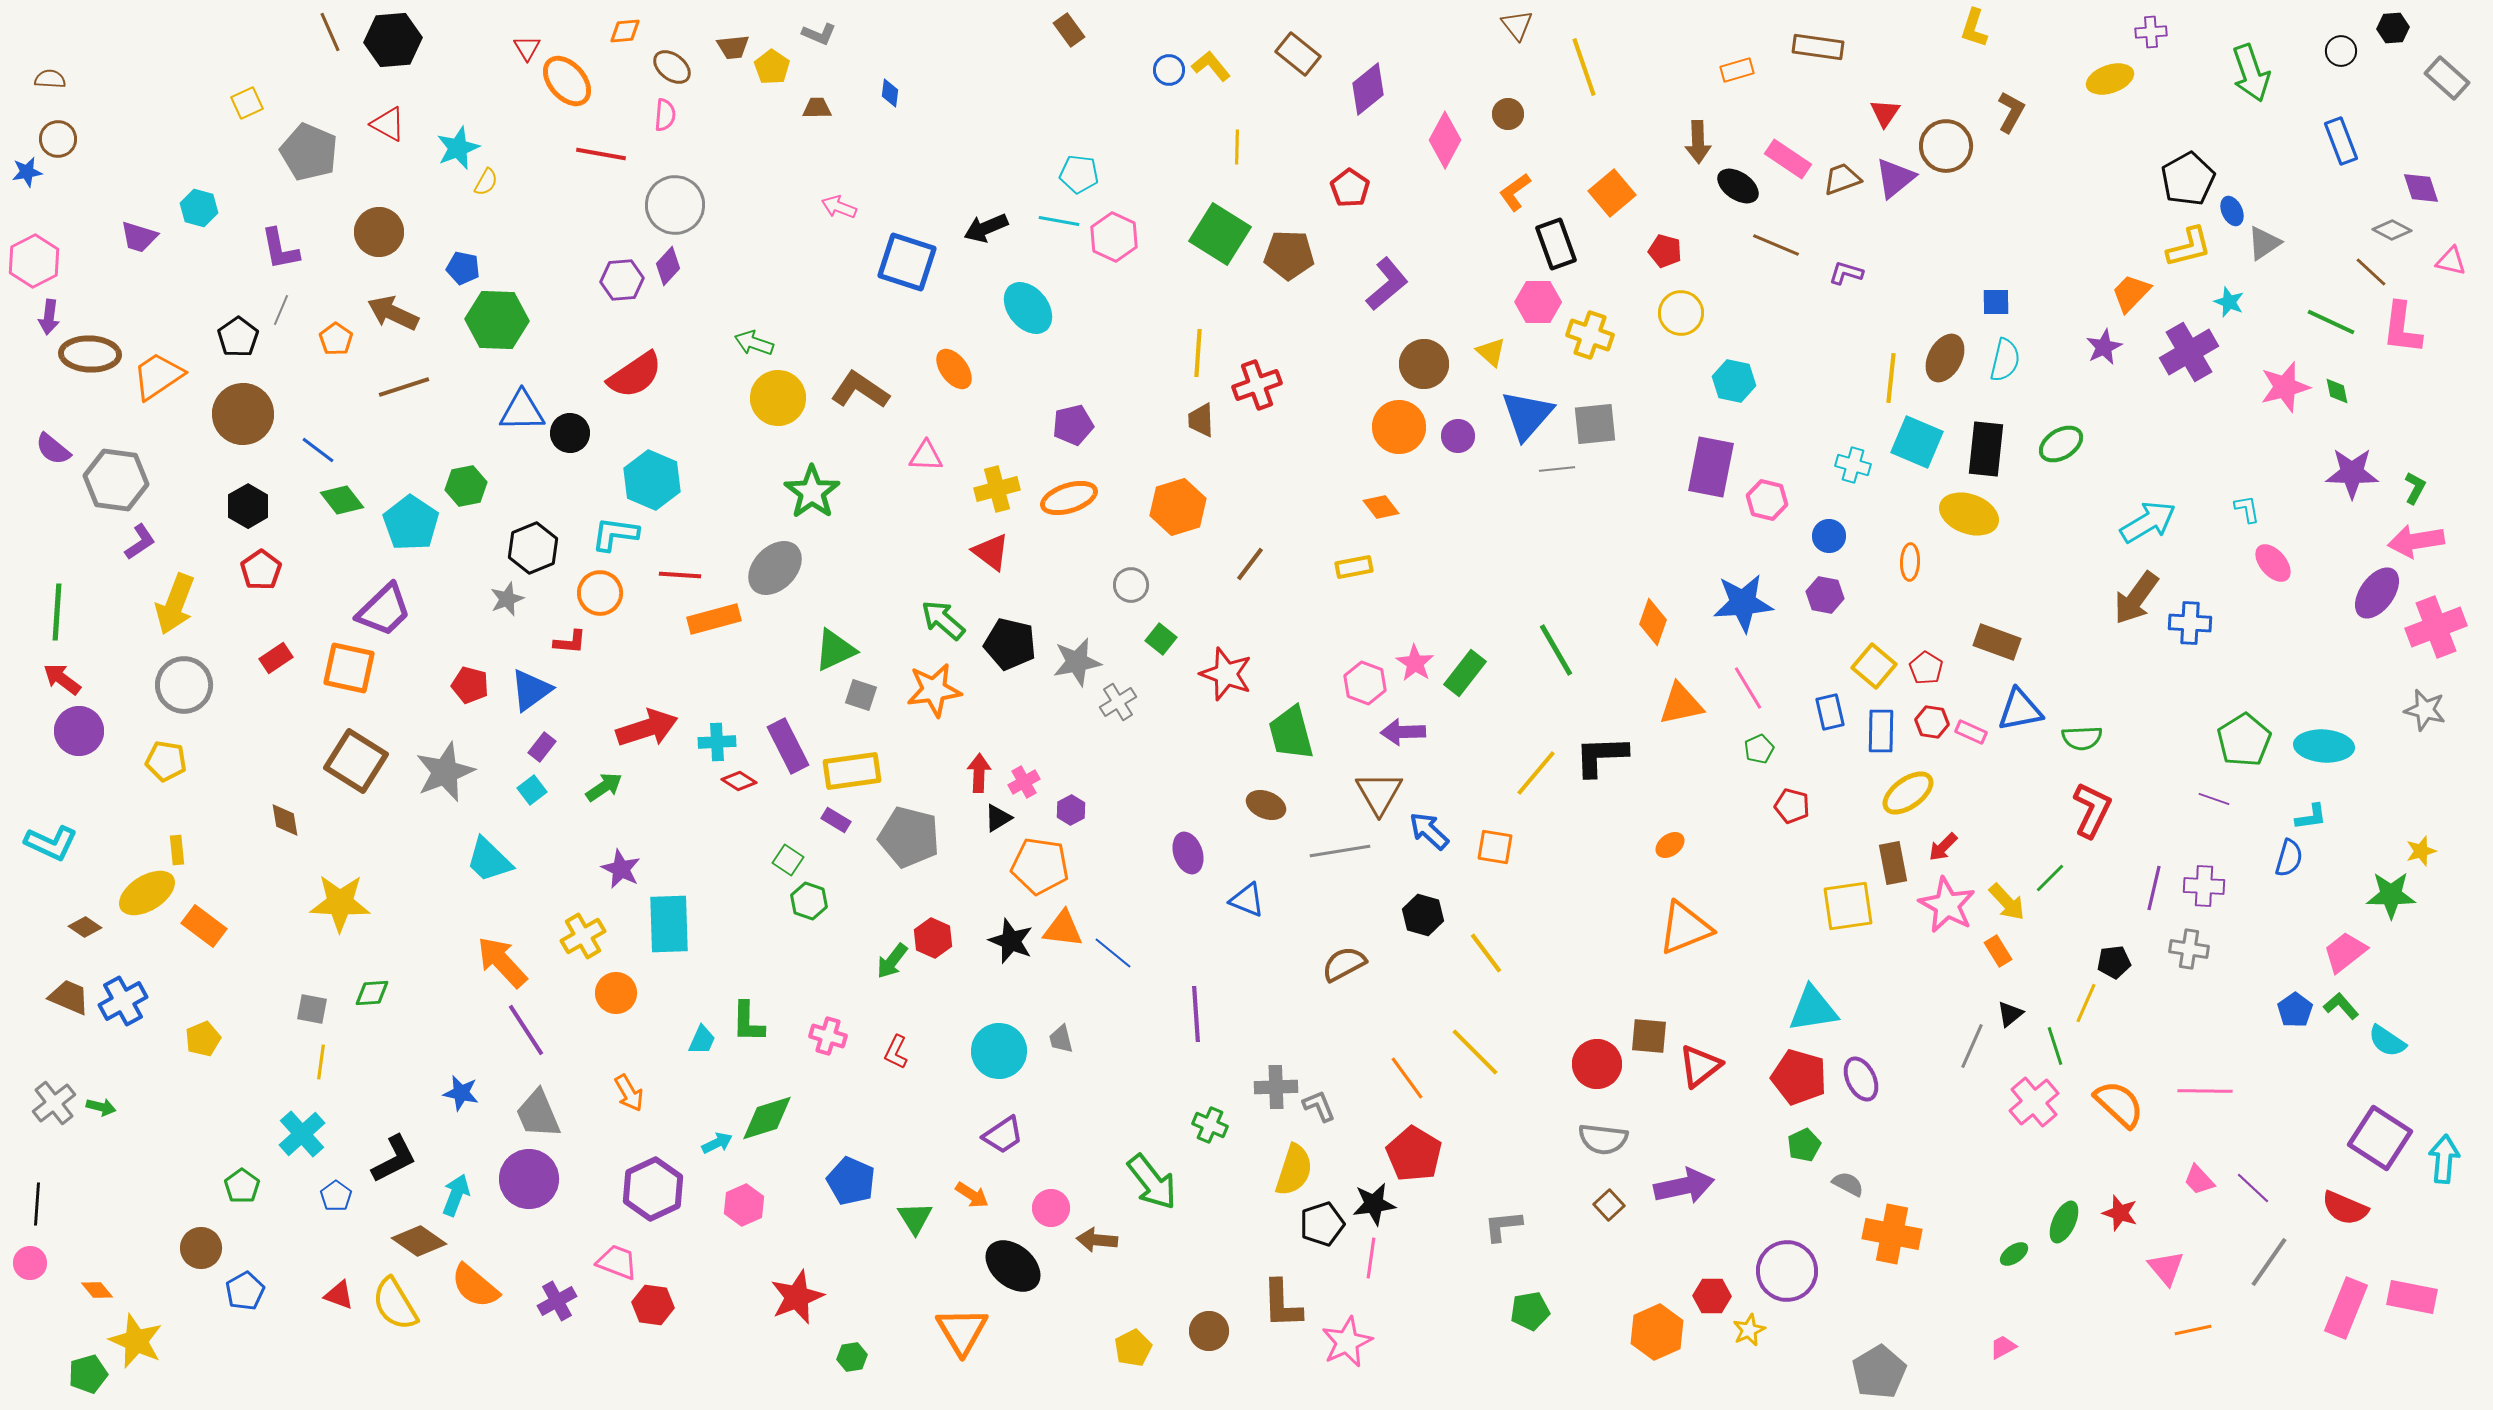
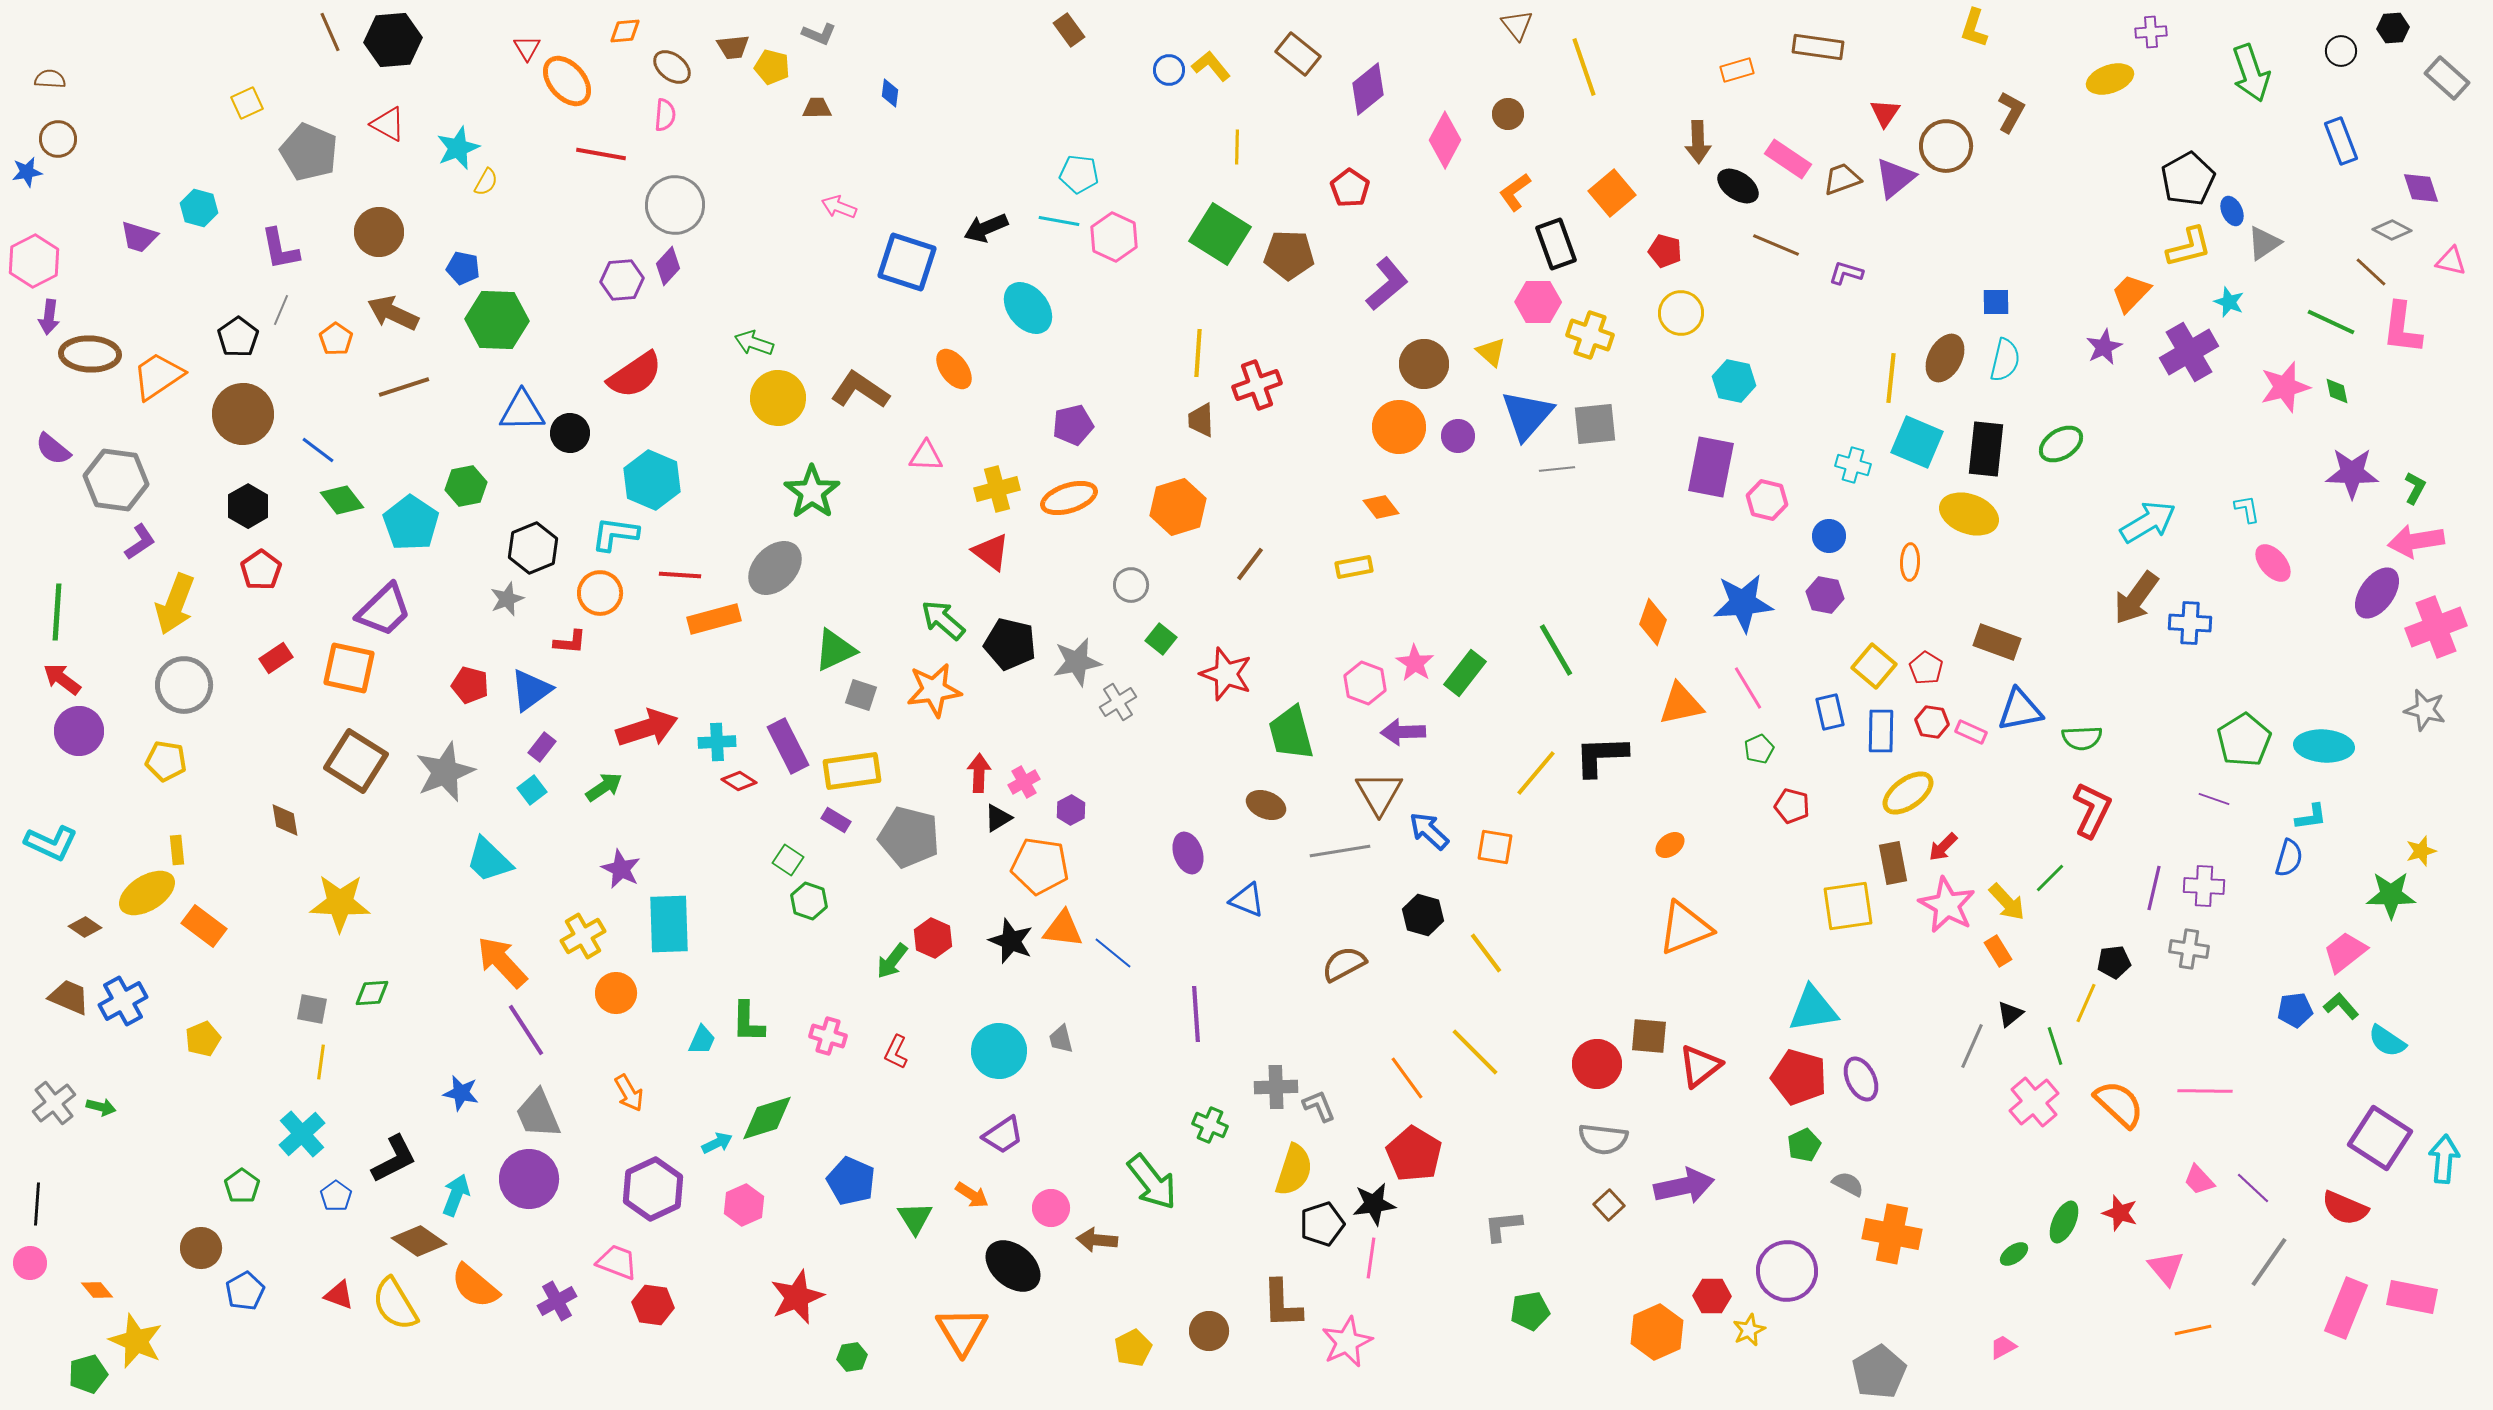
yellow pentagon at (772, 67): rotated 20 degrees counterclockwise
blue pentagon at (2295, 1010): rotated 28 degrees clockwise
